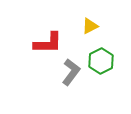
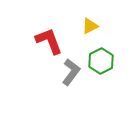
red L-shape: moved 1 px right, 2 px up; rotated 112 degrees counterclockwise
